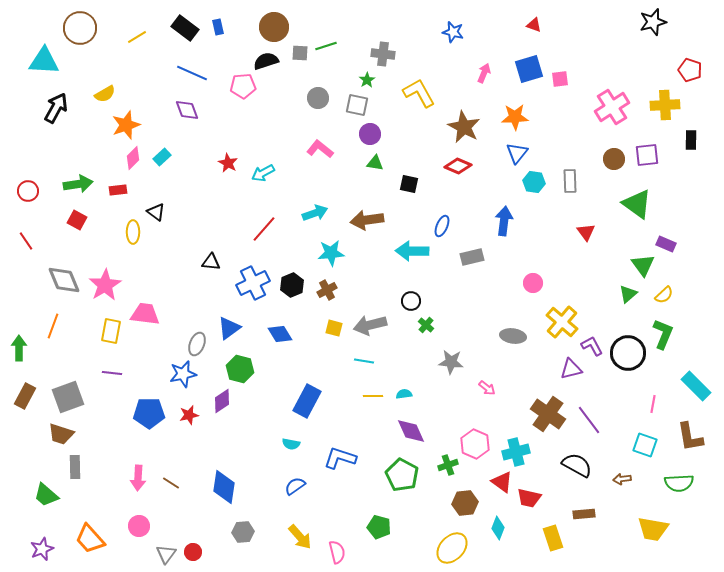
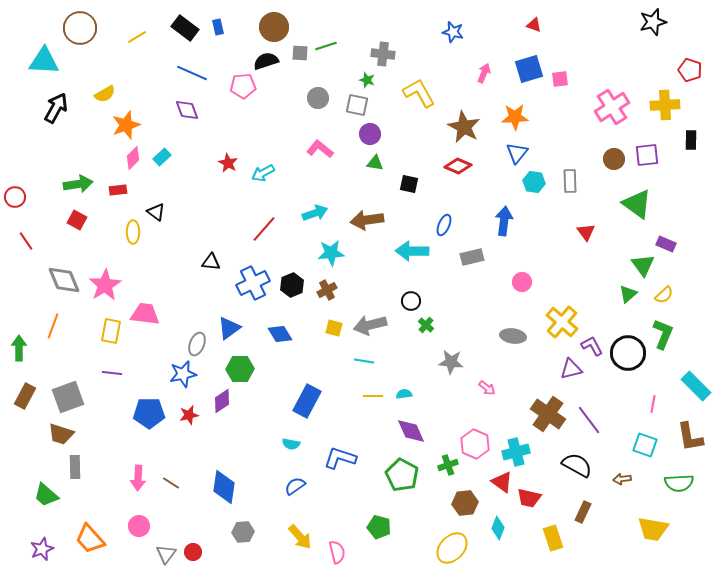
green star at (367, 80): rotated 21 degrees counterclockwise
red circle at (28, 191): moved 13 px left, 6 px down
blue ellipse at (442, 226): moved 2 px right, 1 px up
pink circle at (533, 283): moved 11 px left, 1 px up
green hexagon at (240, 369): rotated 16 degrees counterclockwise
brown rectangle at (584, 514): moved 1 px left, 2 px up; rotated 60 degrees counterclockwise
